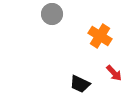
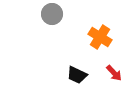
orange cross: moved 1 px down
black trapezoid: moved 3 px left, 9 px up
